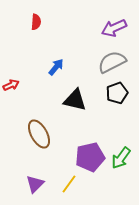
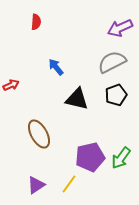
purple arrow: moved 6 px right
blue arrow: rotated 78 degrees counterclockwise
black pentagon: moved 1 px left, 2 px down
black triangle: moved 2 px right, 1 px up
purple triangle: moved 1 px right, 1 px down; rotated 12 degrees clockwise
